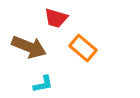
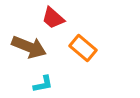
red trapezoid: moved 3 px left; rotated 25 degrees clockwise
